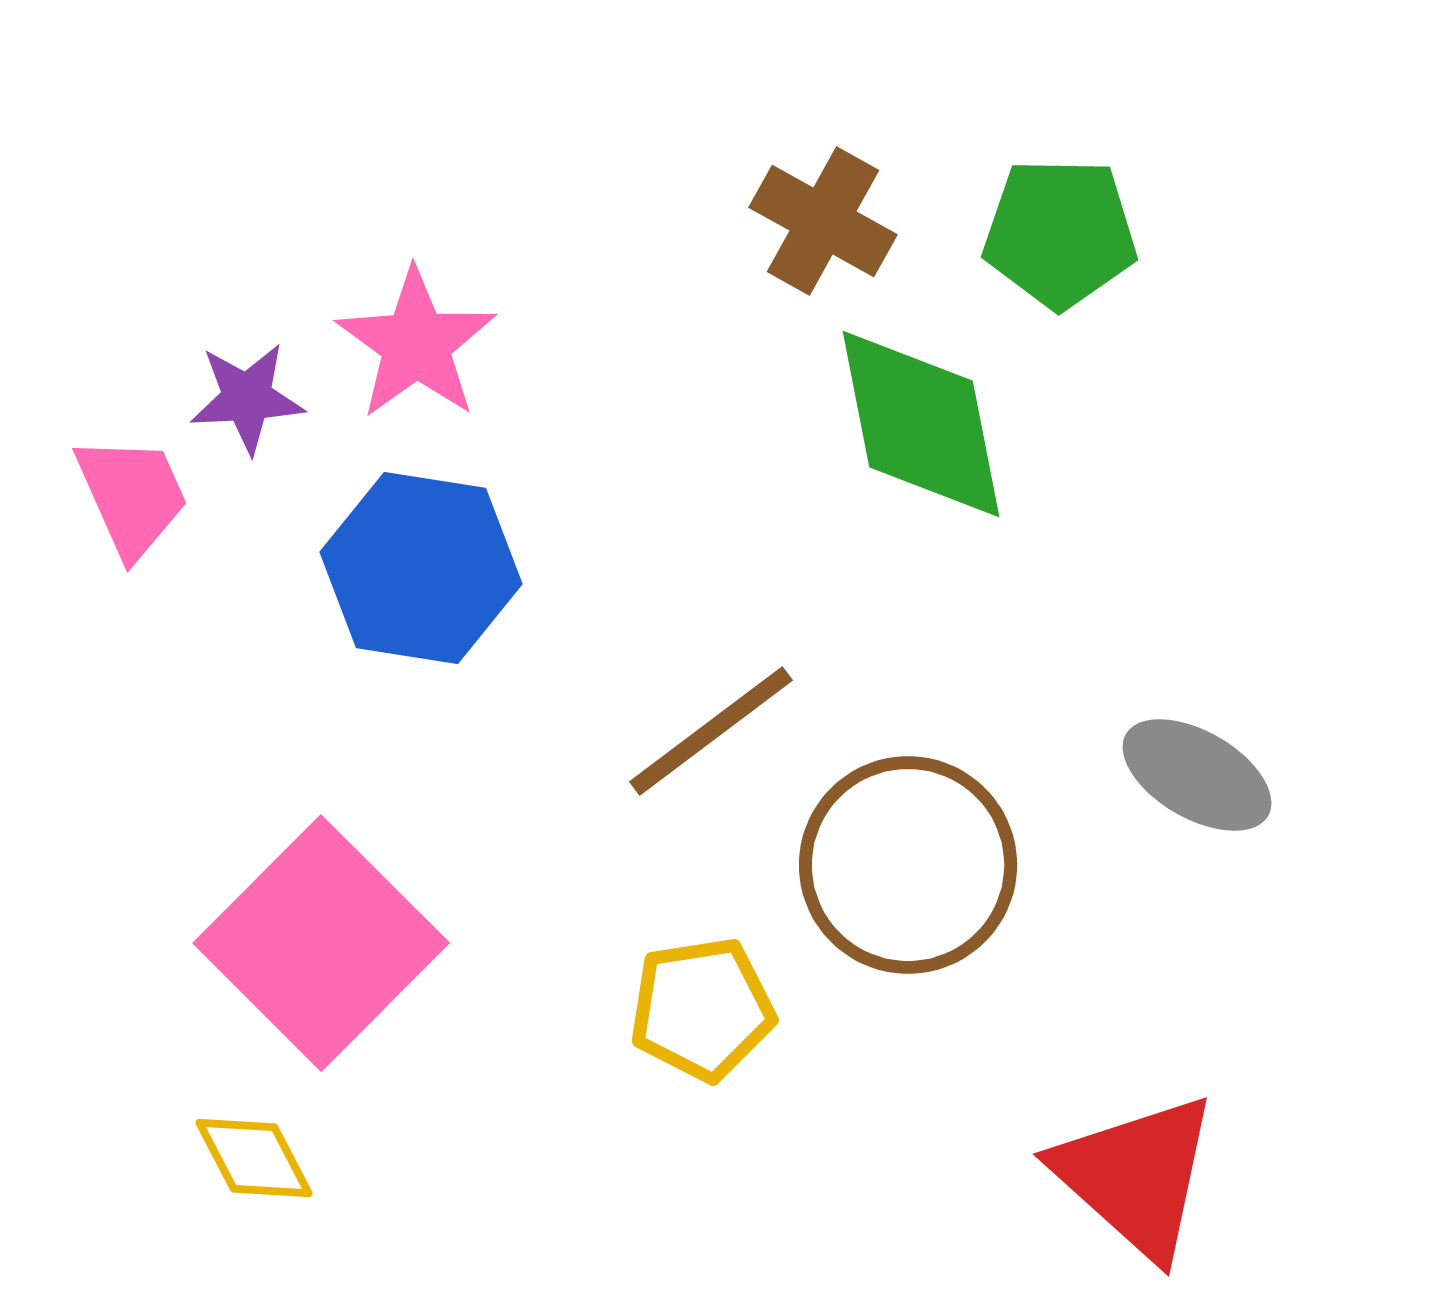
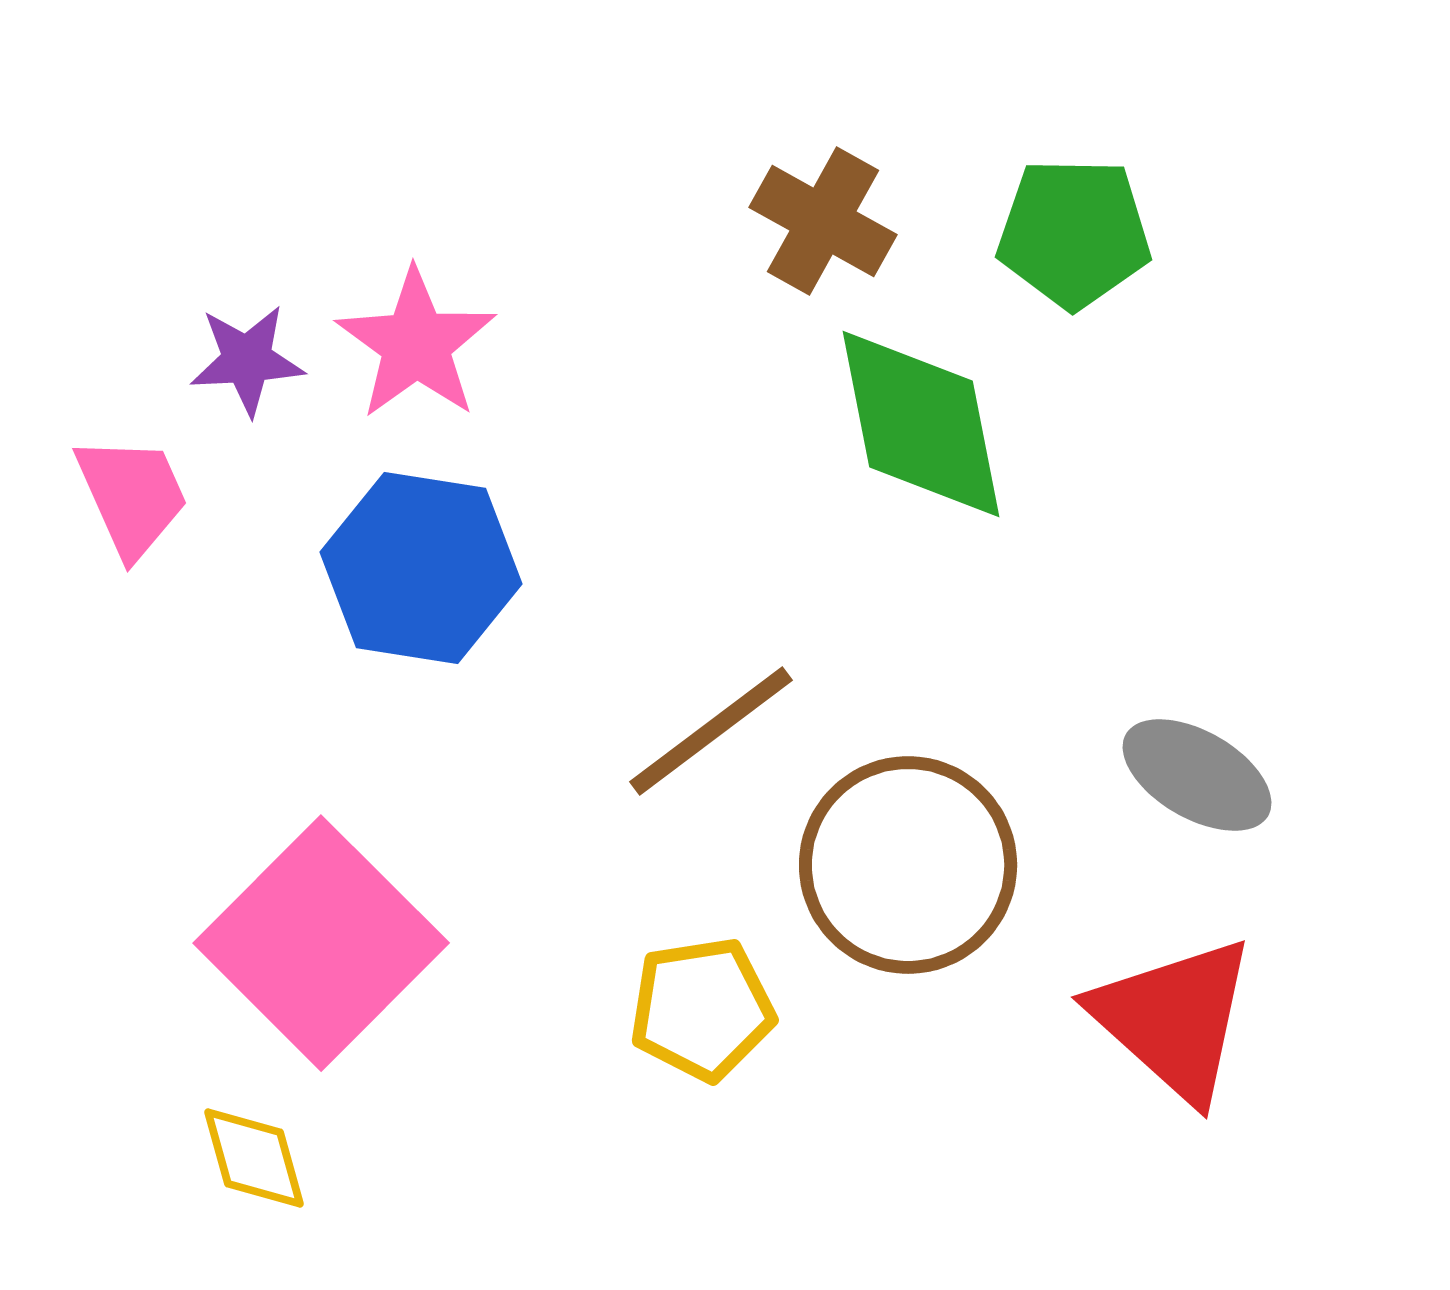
green pentagon: moved 14 px right
purple star: moved 38 px up
yellow diamond: rotated 12 degrees clockwise
red triangle: moved 38 px right, 157 px up
